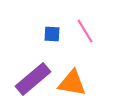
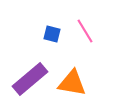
blue square: rotated 12 degrees clockwise
purple rectangle: moved 3 px left
